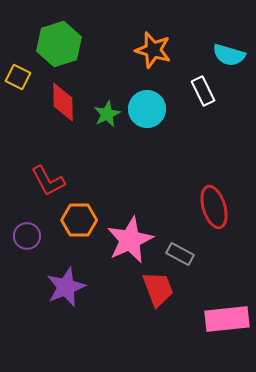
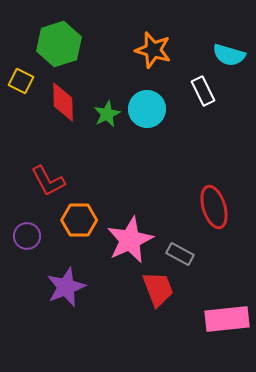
yellow square: moved 3 px right, 4 px down
